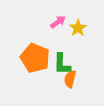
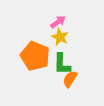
yellow star: moved 18 px left, 9 px down; rotated 12 degrees counterclockwise
orange pentagon: moved 2 px up
orange semicircle: rotated 18 degrees clockwise
